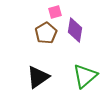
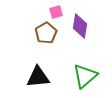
pink square: moved 1 px right
purple diamond: moved 5 px right, 4 px up
black triangle: rotated 30 degrees clockwise
